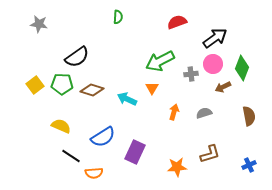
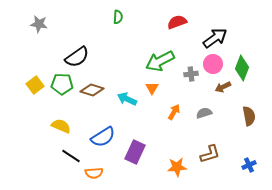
orange arrow: rotated 14 degrees clockwise
